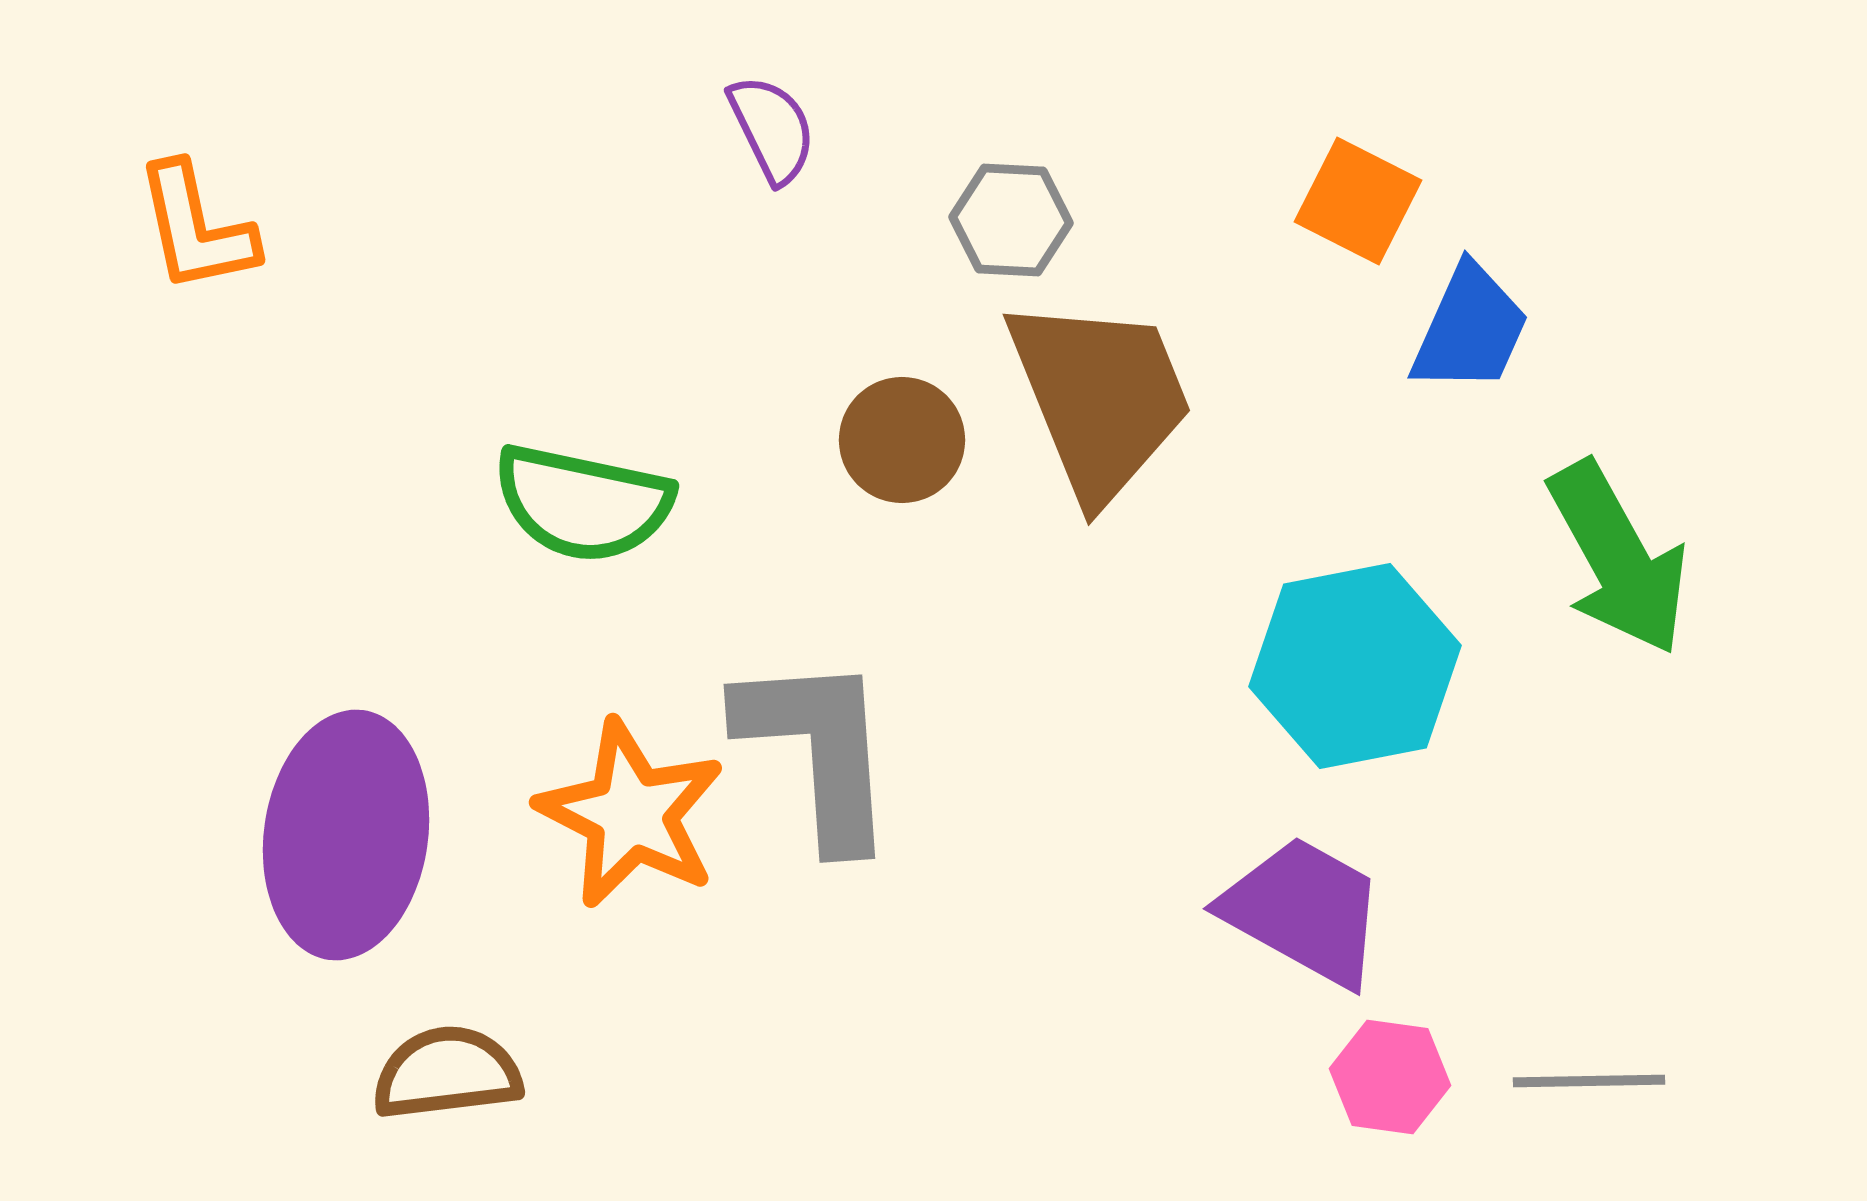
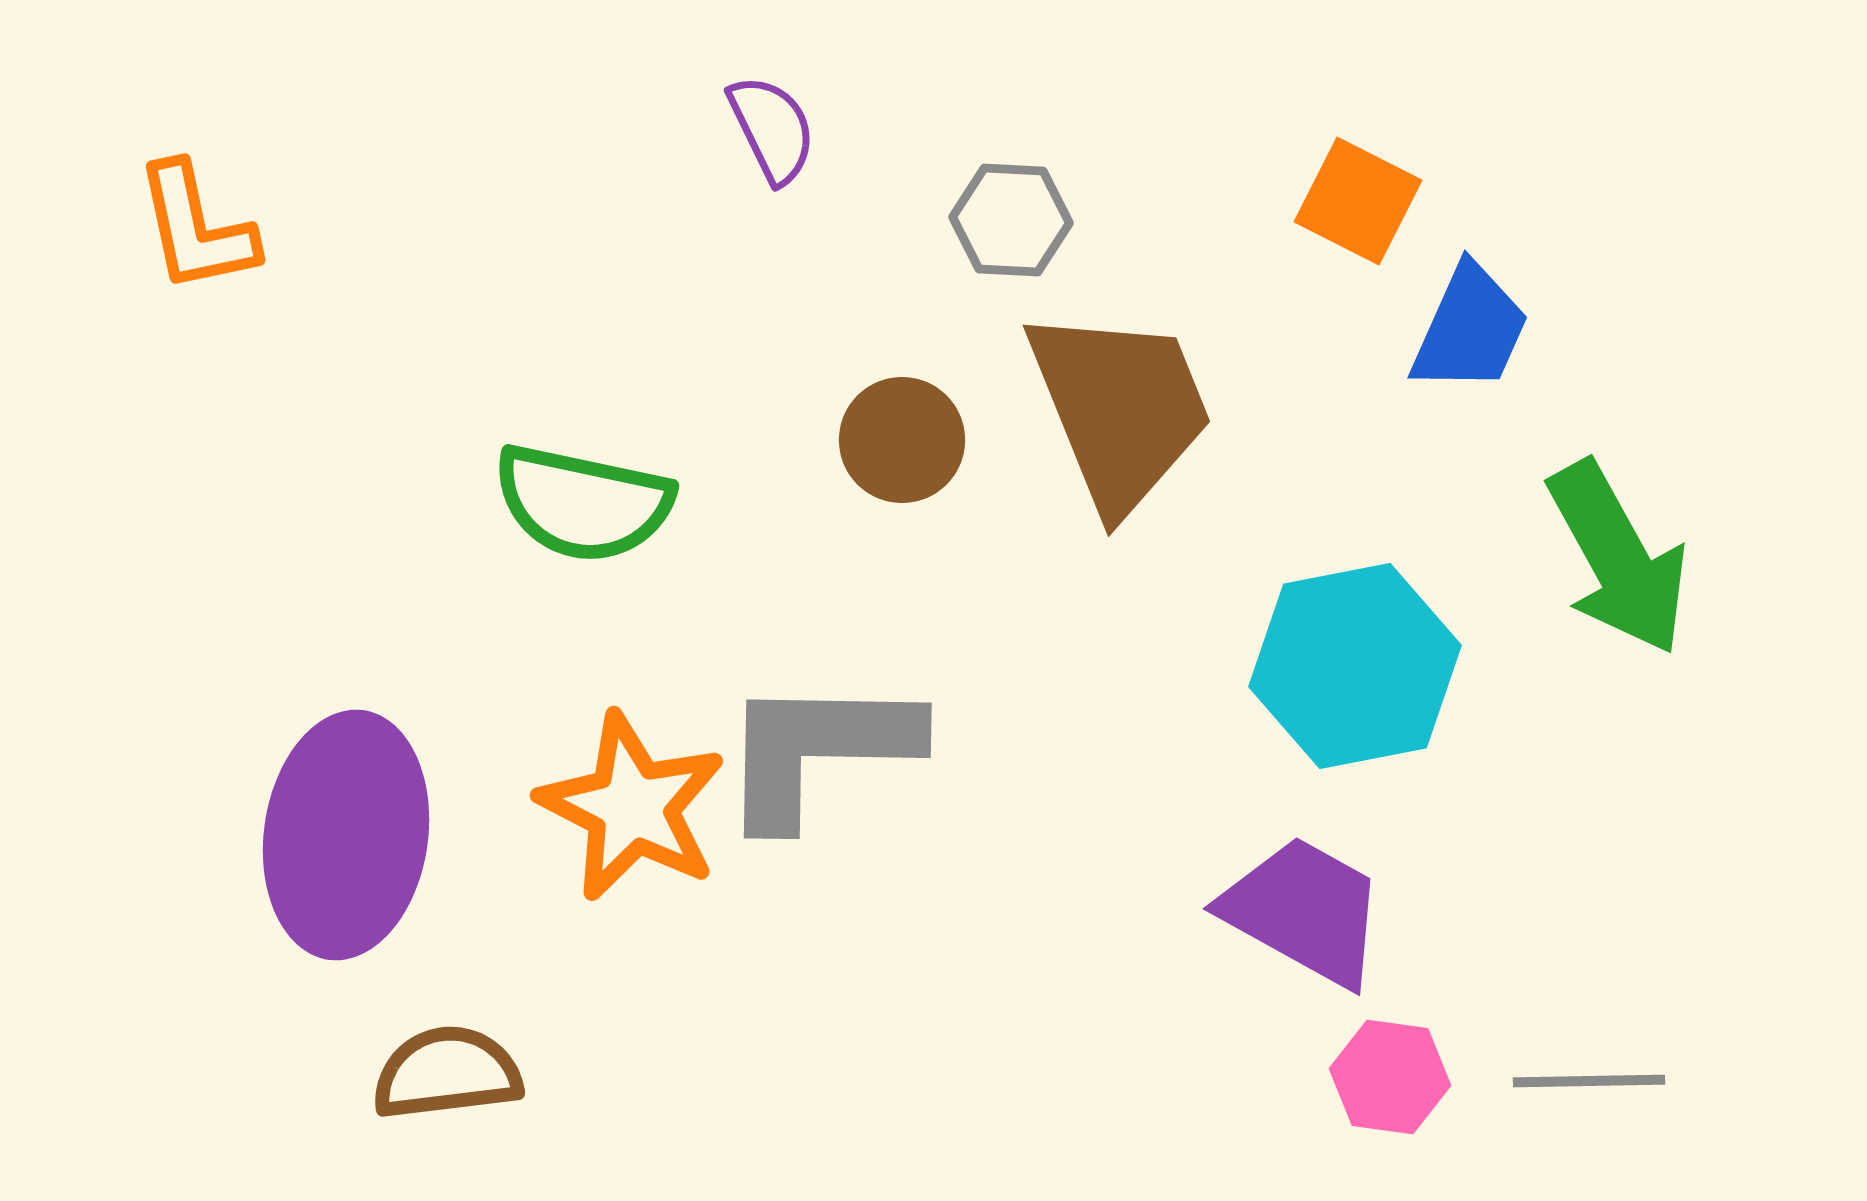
brown trapezoid: moved 20 px right, 11 px down
gray L-shape: rotated 85 degrees counterclockwise
orange star: moved 1 px right, 7 px up
